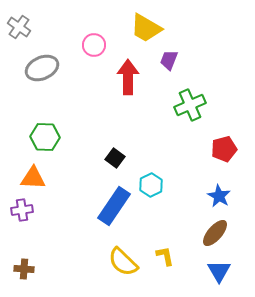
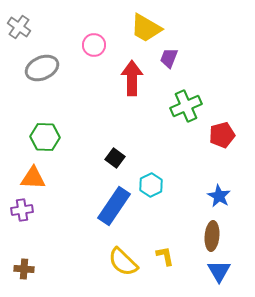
purple trapezoid: moved 2 px up
red arrow: moved 4 px right, 1 px down
green cross: moved 4 px left, 1 px down
red pentagon: moved 2 px left, 14 px up
brown ellipse: moved 3 px left, 3 px down; rotated 36 degrees counterclockwise
